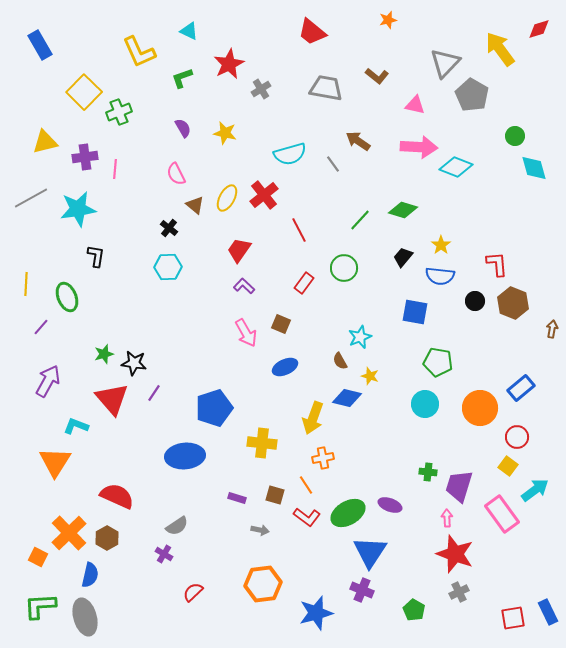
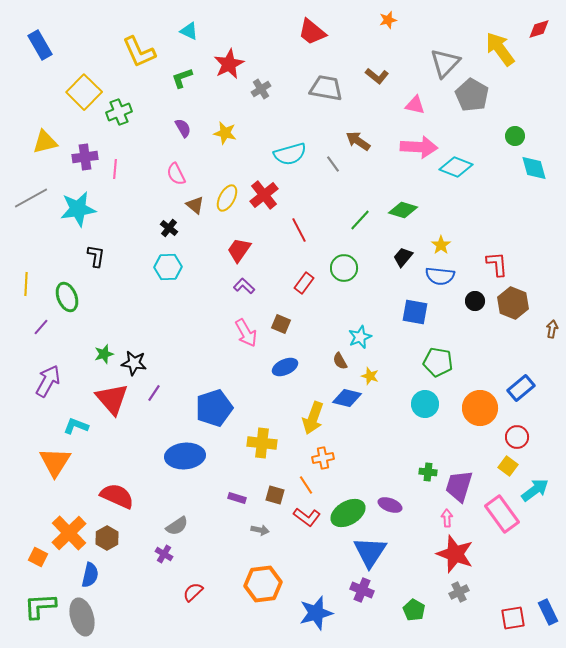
gray ellipse at (85, 617): moved 3 px left
